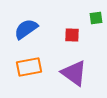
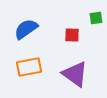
purple triangle: moved 1 px right, 1 px down
